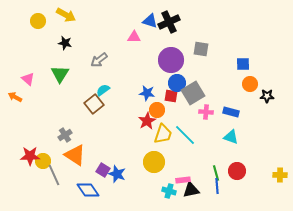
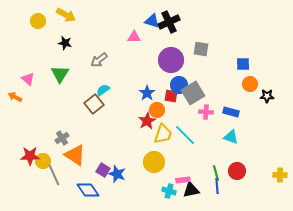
blue triangle at (150, 21): moved 2 px right
blue circle at (177, 83): moved 2 px right, 2 px down
blue star at (147, 93): rotated 28 degrees clockwise
gray cross at (65, 135): moved 3 px left, 3 px down
